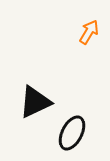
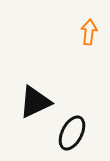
orange arrow: rotated 25 degrees counterclockwise
